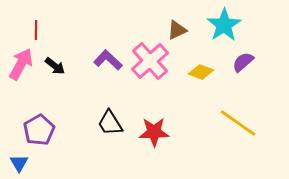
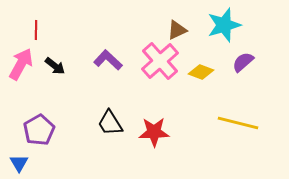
cyan star: rotated 16 degrees clockwise
pink cross: moved 10 px right
yellow line: rotated 21 degrees counterclockwise
